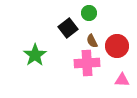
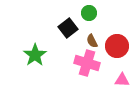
pink cross: rotated 20 degrees clockwise
